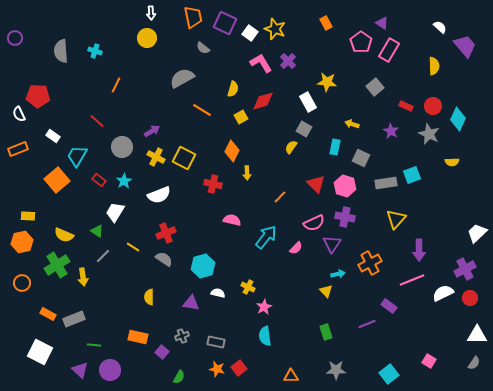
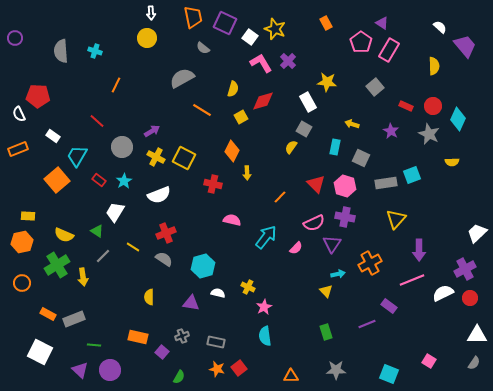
white square at (250, 33): moved 4 px down
cyan square at (389, 374): rotated 30 degrees counterclockwise
